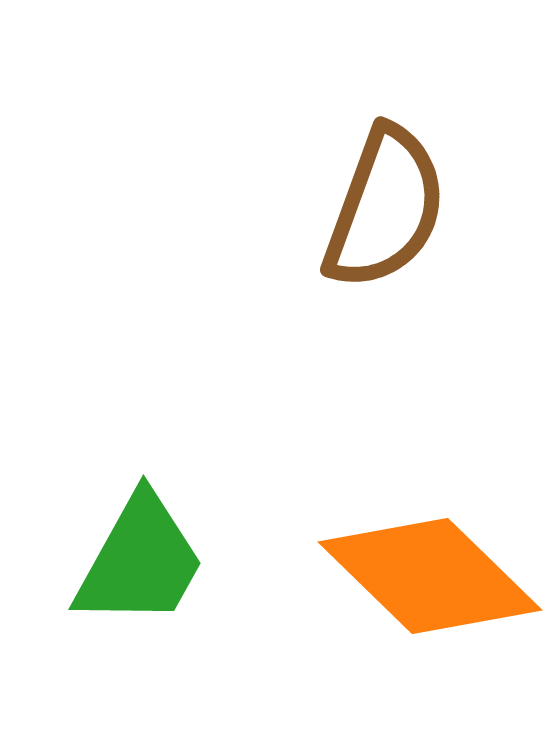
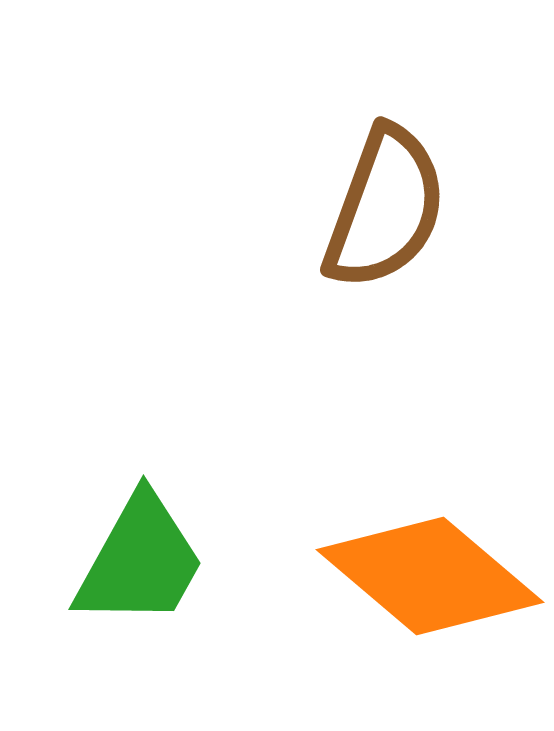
orange diamond: rotated 4 degrees counterclockwise
